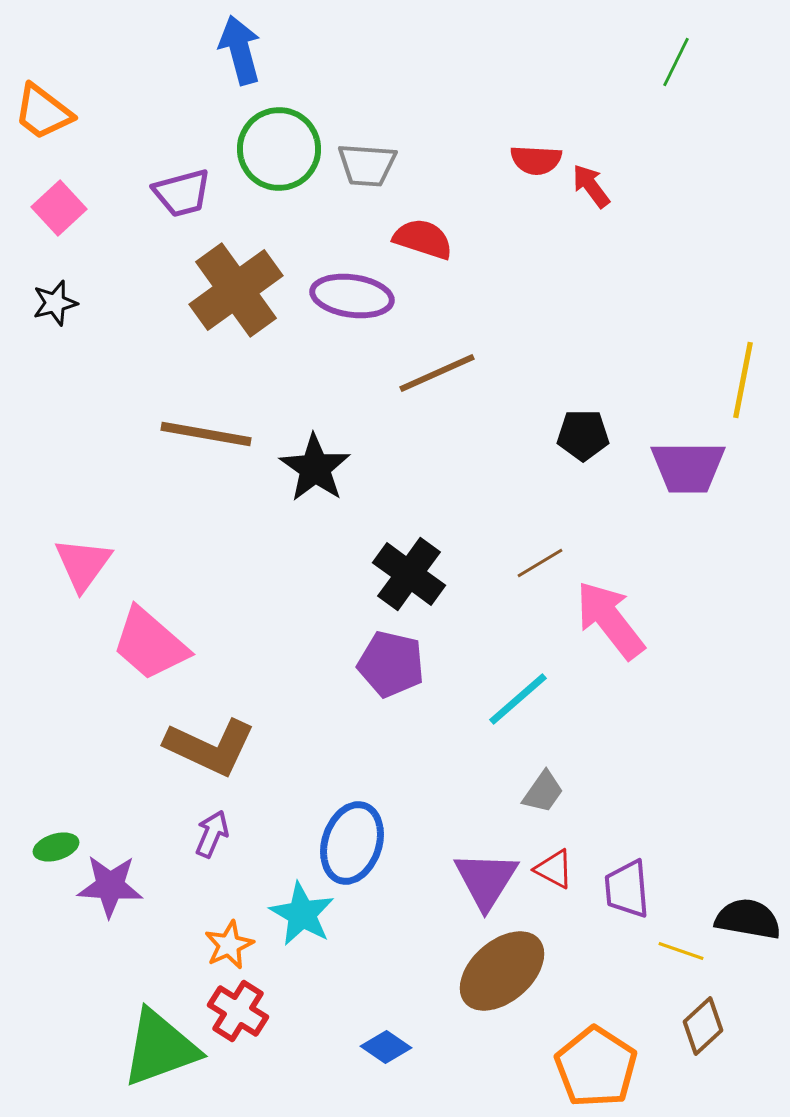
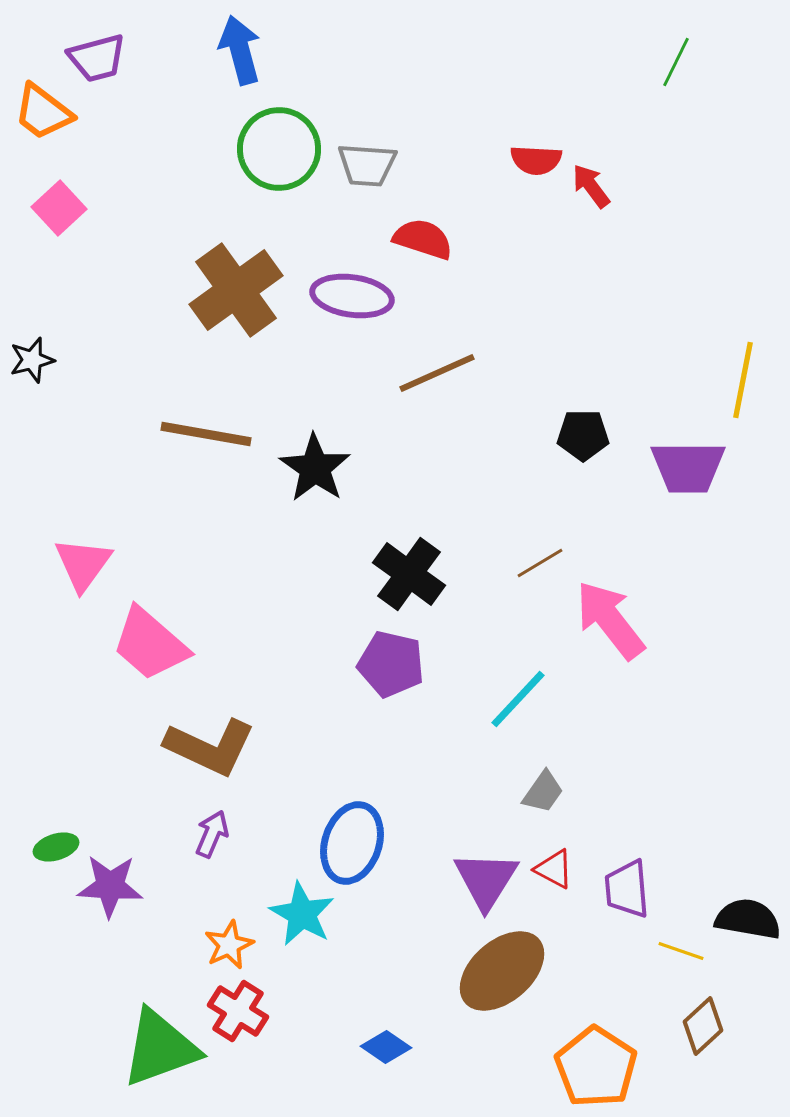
purple trapezoid at (182, 193): moved 85 px left, 135 px up
black star at (55, 303): moved 23 px left, 57 px down
cyan line at (518, 699): rotated 6 degrees counterclockwise
